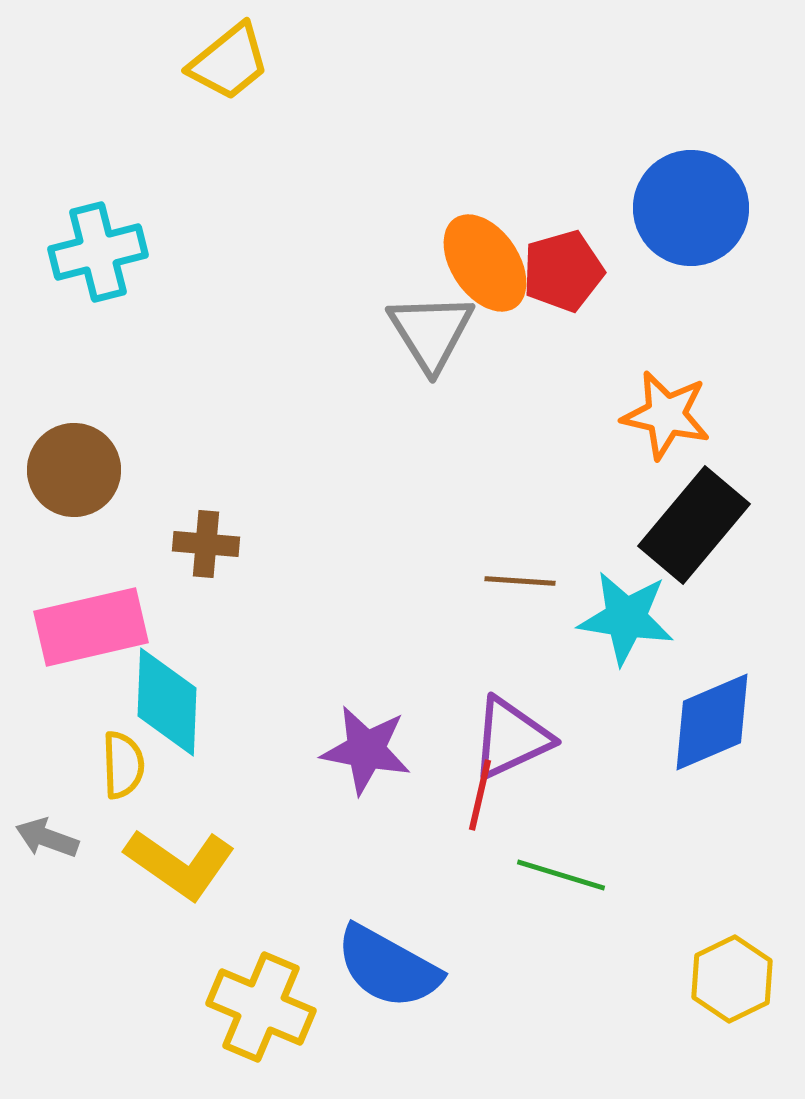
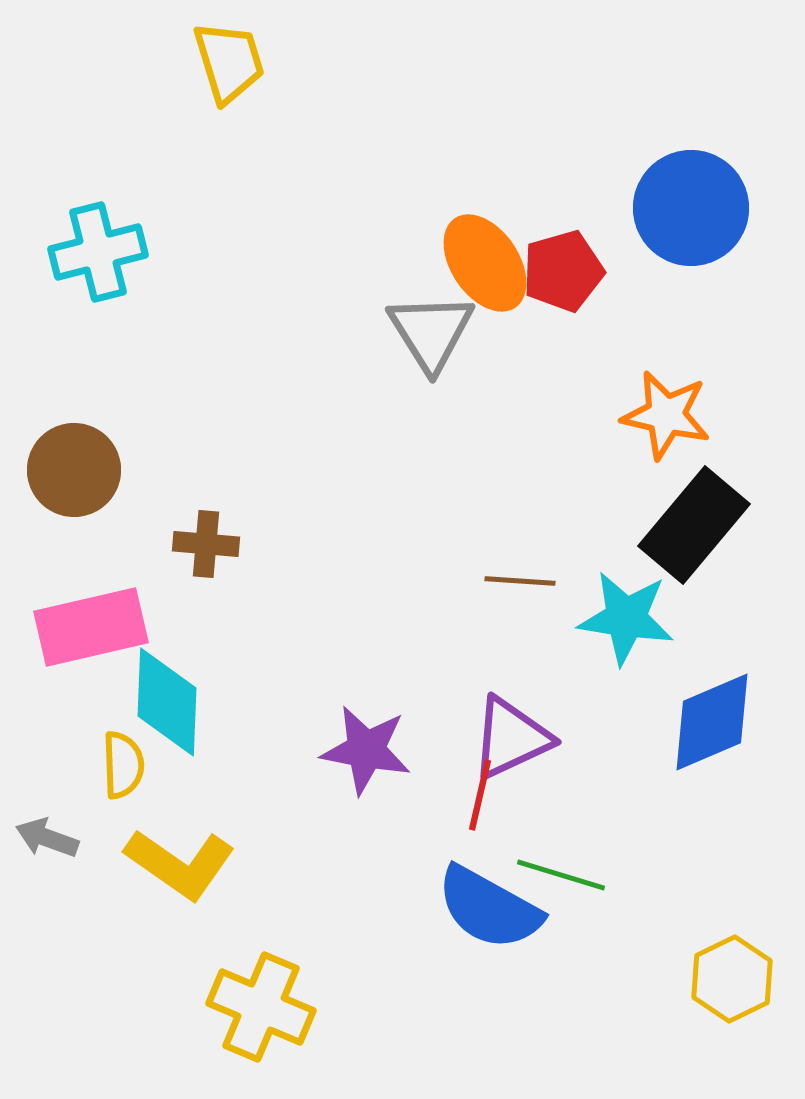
yellow trapezoid: rotated 68 degrees counterclockwise
blue semicircle: moved 101 px right, 59 px up
